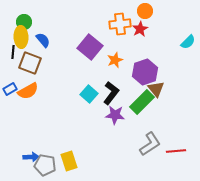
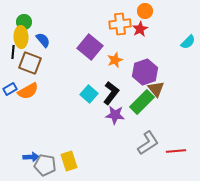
gray L-shape: moved 2 px left, 1 px up
